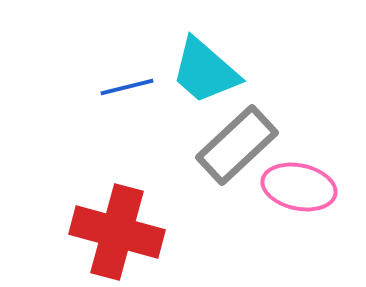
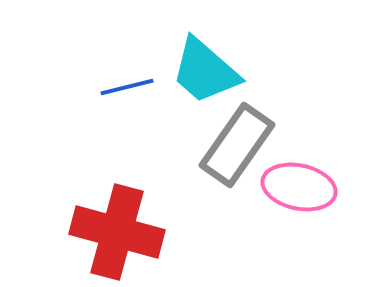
gray rectangle: rotated 12 degrees counterclockwise
